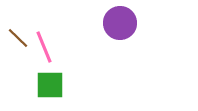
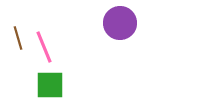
brown line: rotated 30 degrees clockwise
